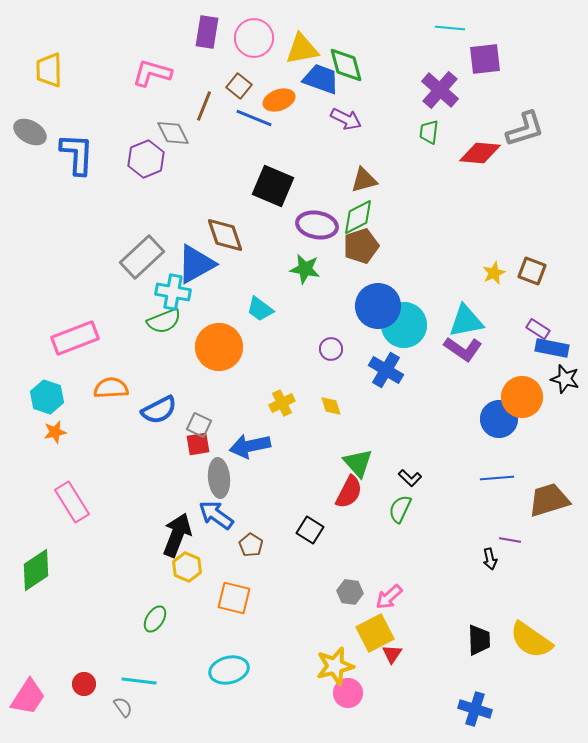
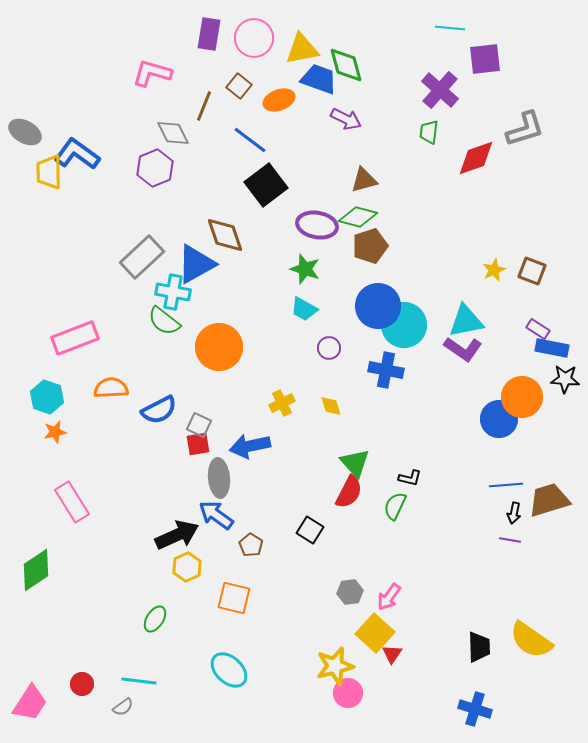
purple rectangle at (207, 32): moved 2 px right, 2 px down
yellow trapezoid at (49, 70): moved 102 px down
blue trapezoid at (321, 79): moved 2 px left
blue line at (254, 118): moved 4 px left, 22 px down; rotated 15 degrees clockwise
gray ellipse at (30, 132): moved 5 px left
red diamond at (480, 153): moved 4 px left, 5 px down; rotated 24 degrees counterclockwise
blue L-shape at (77, 154): rotated 57 degrees counterclockwise
purple hexagon at (146, 159): moved 9 px right, 9 px down
black square at (273, 186): moved 7 px left, 1 px up; rotated 30 degrees clockwise
green diamond at (358, 217): rotated 42 degrees clockwise
brown pentagon at (361, 246): moved 9 px right
green star at (305, 269): rotated 8 degrees clockwise
yellow star at (494, 273): moved 3 px up
cyan trapezoid at (260, 309): moved 44 px right; rotated 8 degrees counterclockwise
green semicircle at (164, 321): rotated 60 degrees clockwise
purple circle at (331, 349): moved 2 px left, 1 px up
blue cross at (386, 370): rotated 20 degrees counterclockwise
black star at (565, 379): rotated 12 degrees counterclockwise
green triangle at (358, 463): moved 3 px left
black L-shape at (410, 478): rotated 30 degrees counterclockwise
blue line at (497, 478): moved 9 px right, 7 px down
green semicircle at (400, 509): moved 5 px left, 3 px up
black arrow at (177, 535): rotated 45 degrees clockwise
black arrow at (490, 559): moved 24 px right, 46 px up; rotated 25 degrees clockwise
yellow hexagon at (187, 567): rotated 12 degrees clockwise
gray hexagon at (350, 592): rotated 15 degrees counterclockwise
pink arrow at (389, 597): rotated 12 degrees counterclockwise
yellow square at (375, 633): rotated 21 degrees counterclockwise
black trapezoid at (479, 640): moved 7 px down
cyan ellipse at (229, 670): rotated 57 degrees clockwise
red circle at (84, 684): moved 2 px left
pink trapezoid at (28, 697): moved 2 px right, 6 px down
gray semicircle at (123, 707): rotated 90 degrees clockwise
